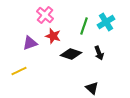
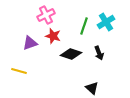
pink cross: moved 1 px right; rotated 24 degrees clockwise
yellow line: rotated 42 degrees clockwise
